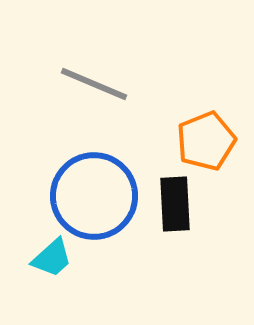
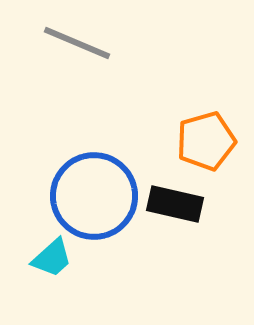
gray line: moved 17 px left, 41 px up
orange pentagon: rotated 6 degrees clockwise
black rectangle: rotated 74 degrees counterclockwise
